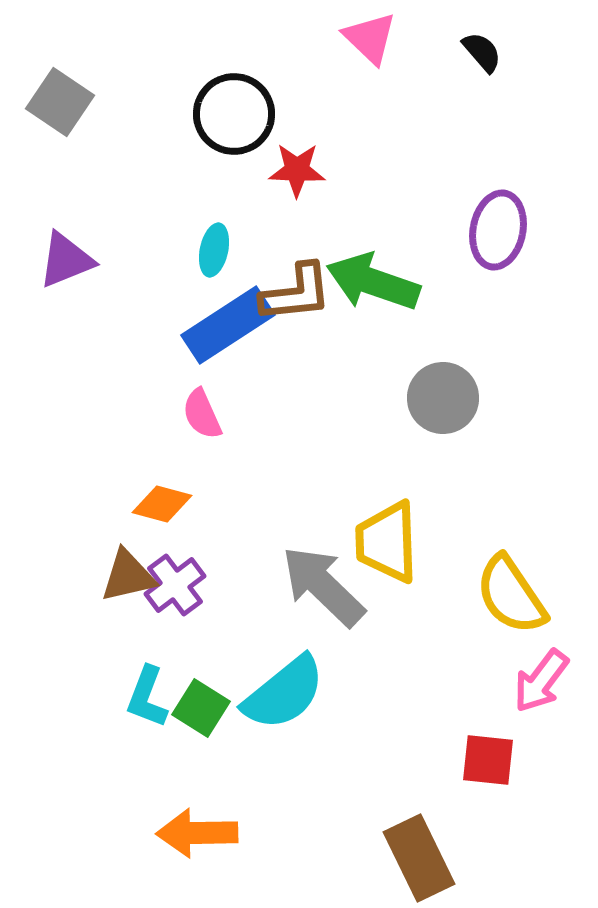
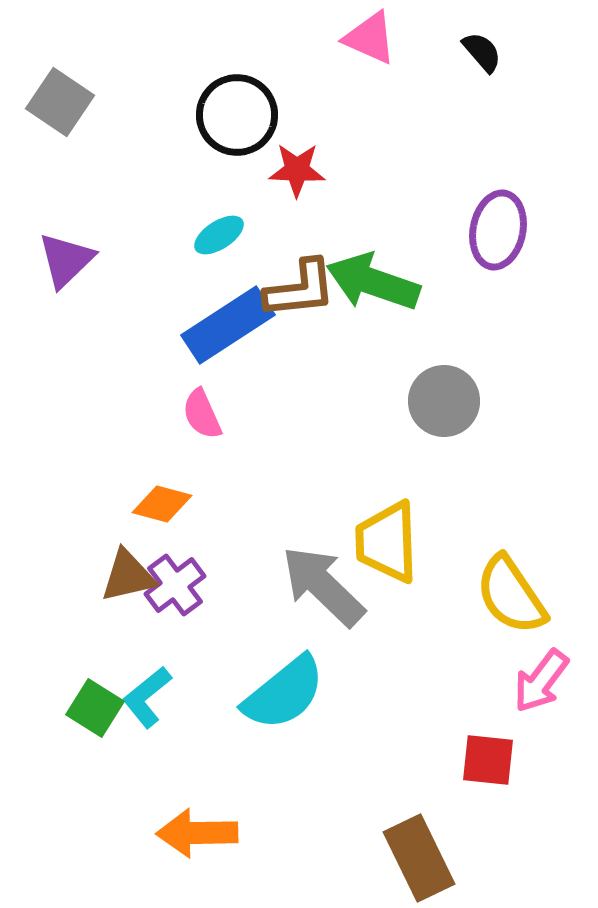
pink triangle: rotated 20 degrees counterclockwise
black circle: moved 3 px right, 1 px down
cyan ellipse: moved 5 px right, 15 px up; rotated 45 degrees clockwise
purple triangle: rotated 22 degrees counterclockwise
brown L-shape: moved 4 px right, 4 px up
gray circle: moved 1 px right, 3 px down
cyan L-shape: rotated 30 degrees clockwise
green square: moved 106 px left
